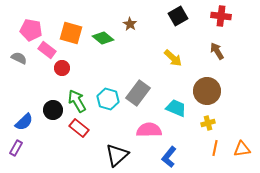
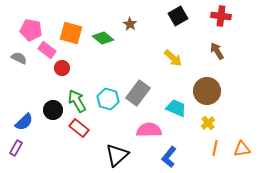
yellow cross: rotated 24 degrees counterclockwise
